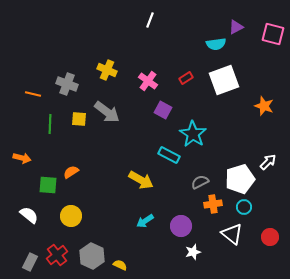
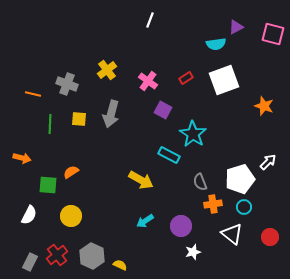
yellow cross: rotated 30 degrees clockwise
gray arrow: moved 4 px right, 2 px down; rotated 68 degrees clockwise
gray semicircle: rotated 84 degrees counterclockwise
white semicircle: rotated 78 degrees clockwise
